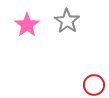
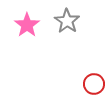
red circle: moved 1 px up
